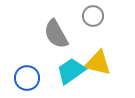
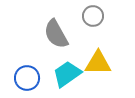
yellow triangle: rotated 12 degrees counterclockwise
cyan trapezoid: moved 4 px left, 3 px down
